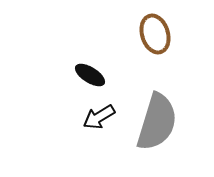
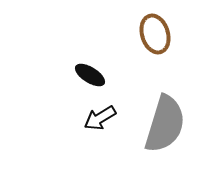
black arrow: moved 1 px right, 1 px down
gray semicircle: moved 8 px right, 2 px down
